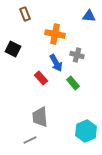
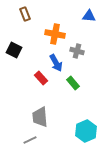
black square: moved 1 px right, 1 px down
gray cross: moved 4 px up
